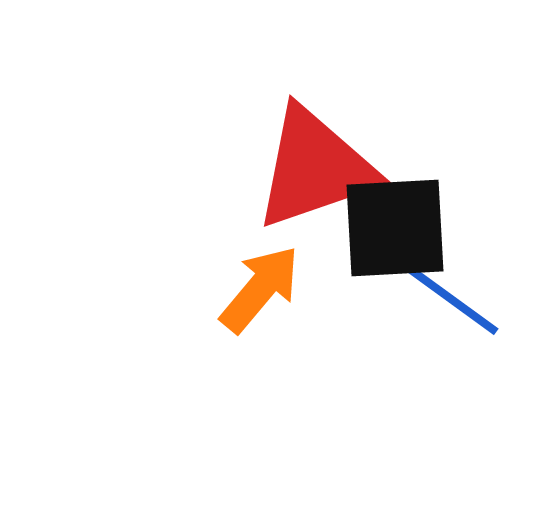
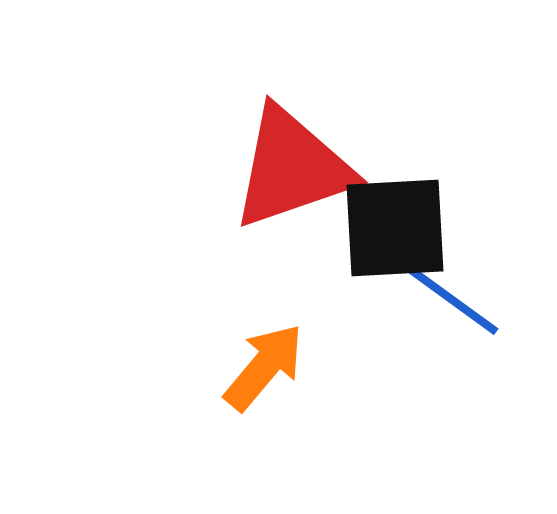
red triangle: moved 23 px left
orange arrow: moved 4 px right, 78 px down
